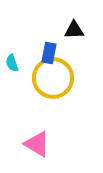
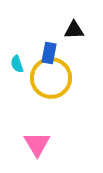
cyan semicircle: moved 5 px right, 1 px down
yellow circle: moved 2 px left
pink triangle: rotated 28 degrees clockwise
